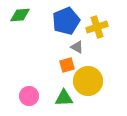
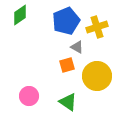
green diamond: rotated 30 degrees counterclockwise
yellow circle: moved 9 px right, 5 px up
green triangle: moved 4 px right, 4 px down; rotated 36 degrees clockwise
